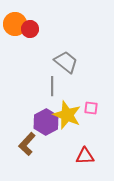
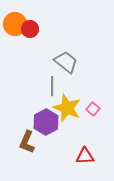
pink square: moved 2 px right, 1 px down; rotated 32 degrees clockwise
yellow star: moved 7 px up
brown L-shape: moved 2 px up; rotated 20 degrees counterclockwise
